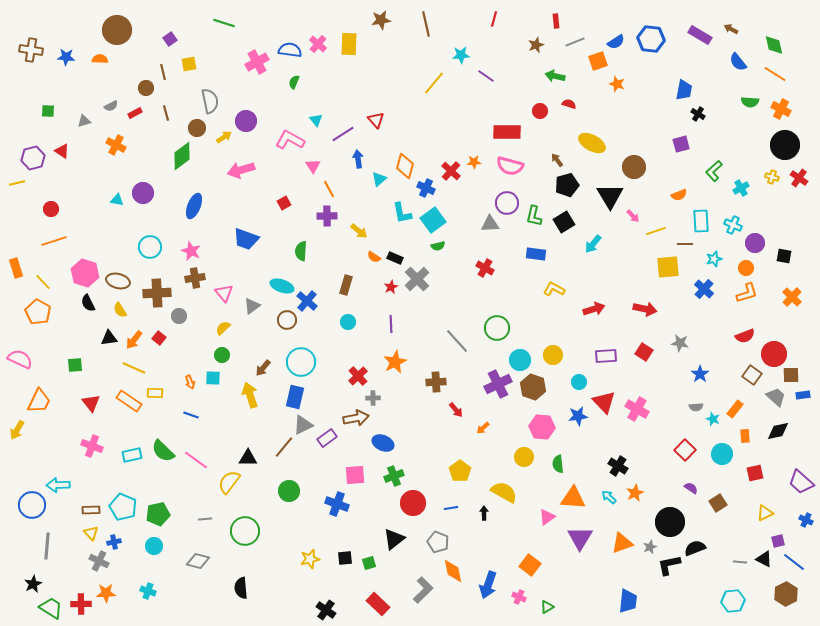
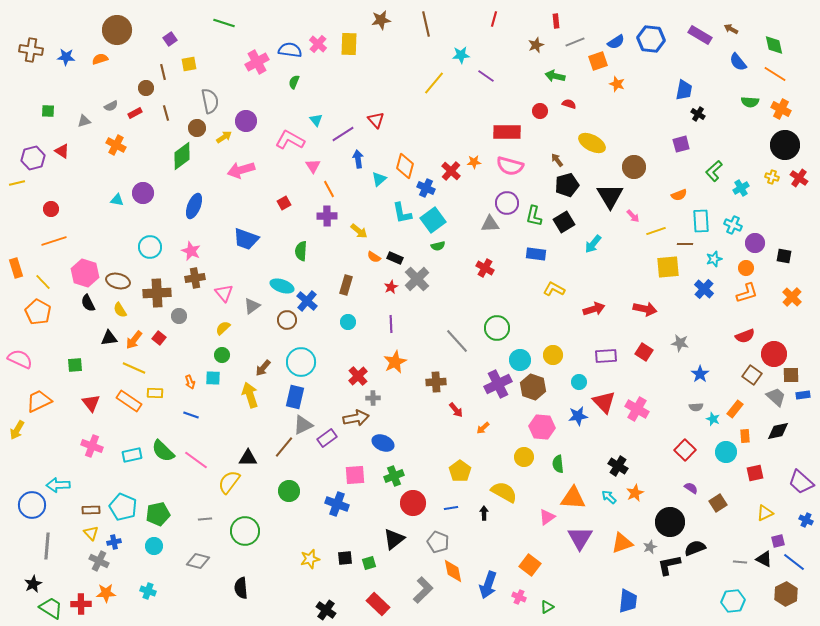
orange semicircle at (100, 59): rotated 21 degrees counterclockwise
orange trapezoid at (39, 401): rotated 140 degrees counterclockwise
cyan circle at (722, 454): moved 4 px right, 2 px up
